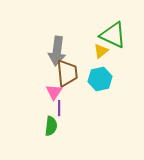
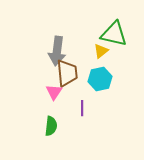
green triangle: moved 1 px right, 1 px up; rotated 12 degrees counterclockwise
purple line: moved 23 px right
